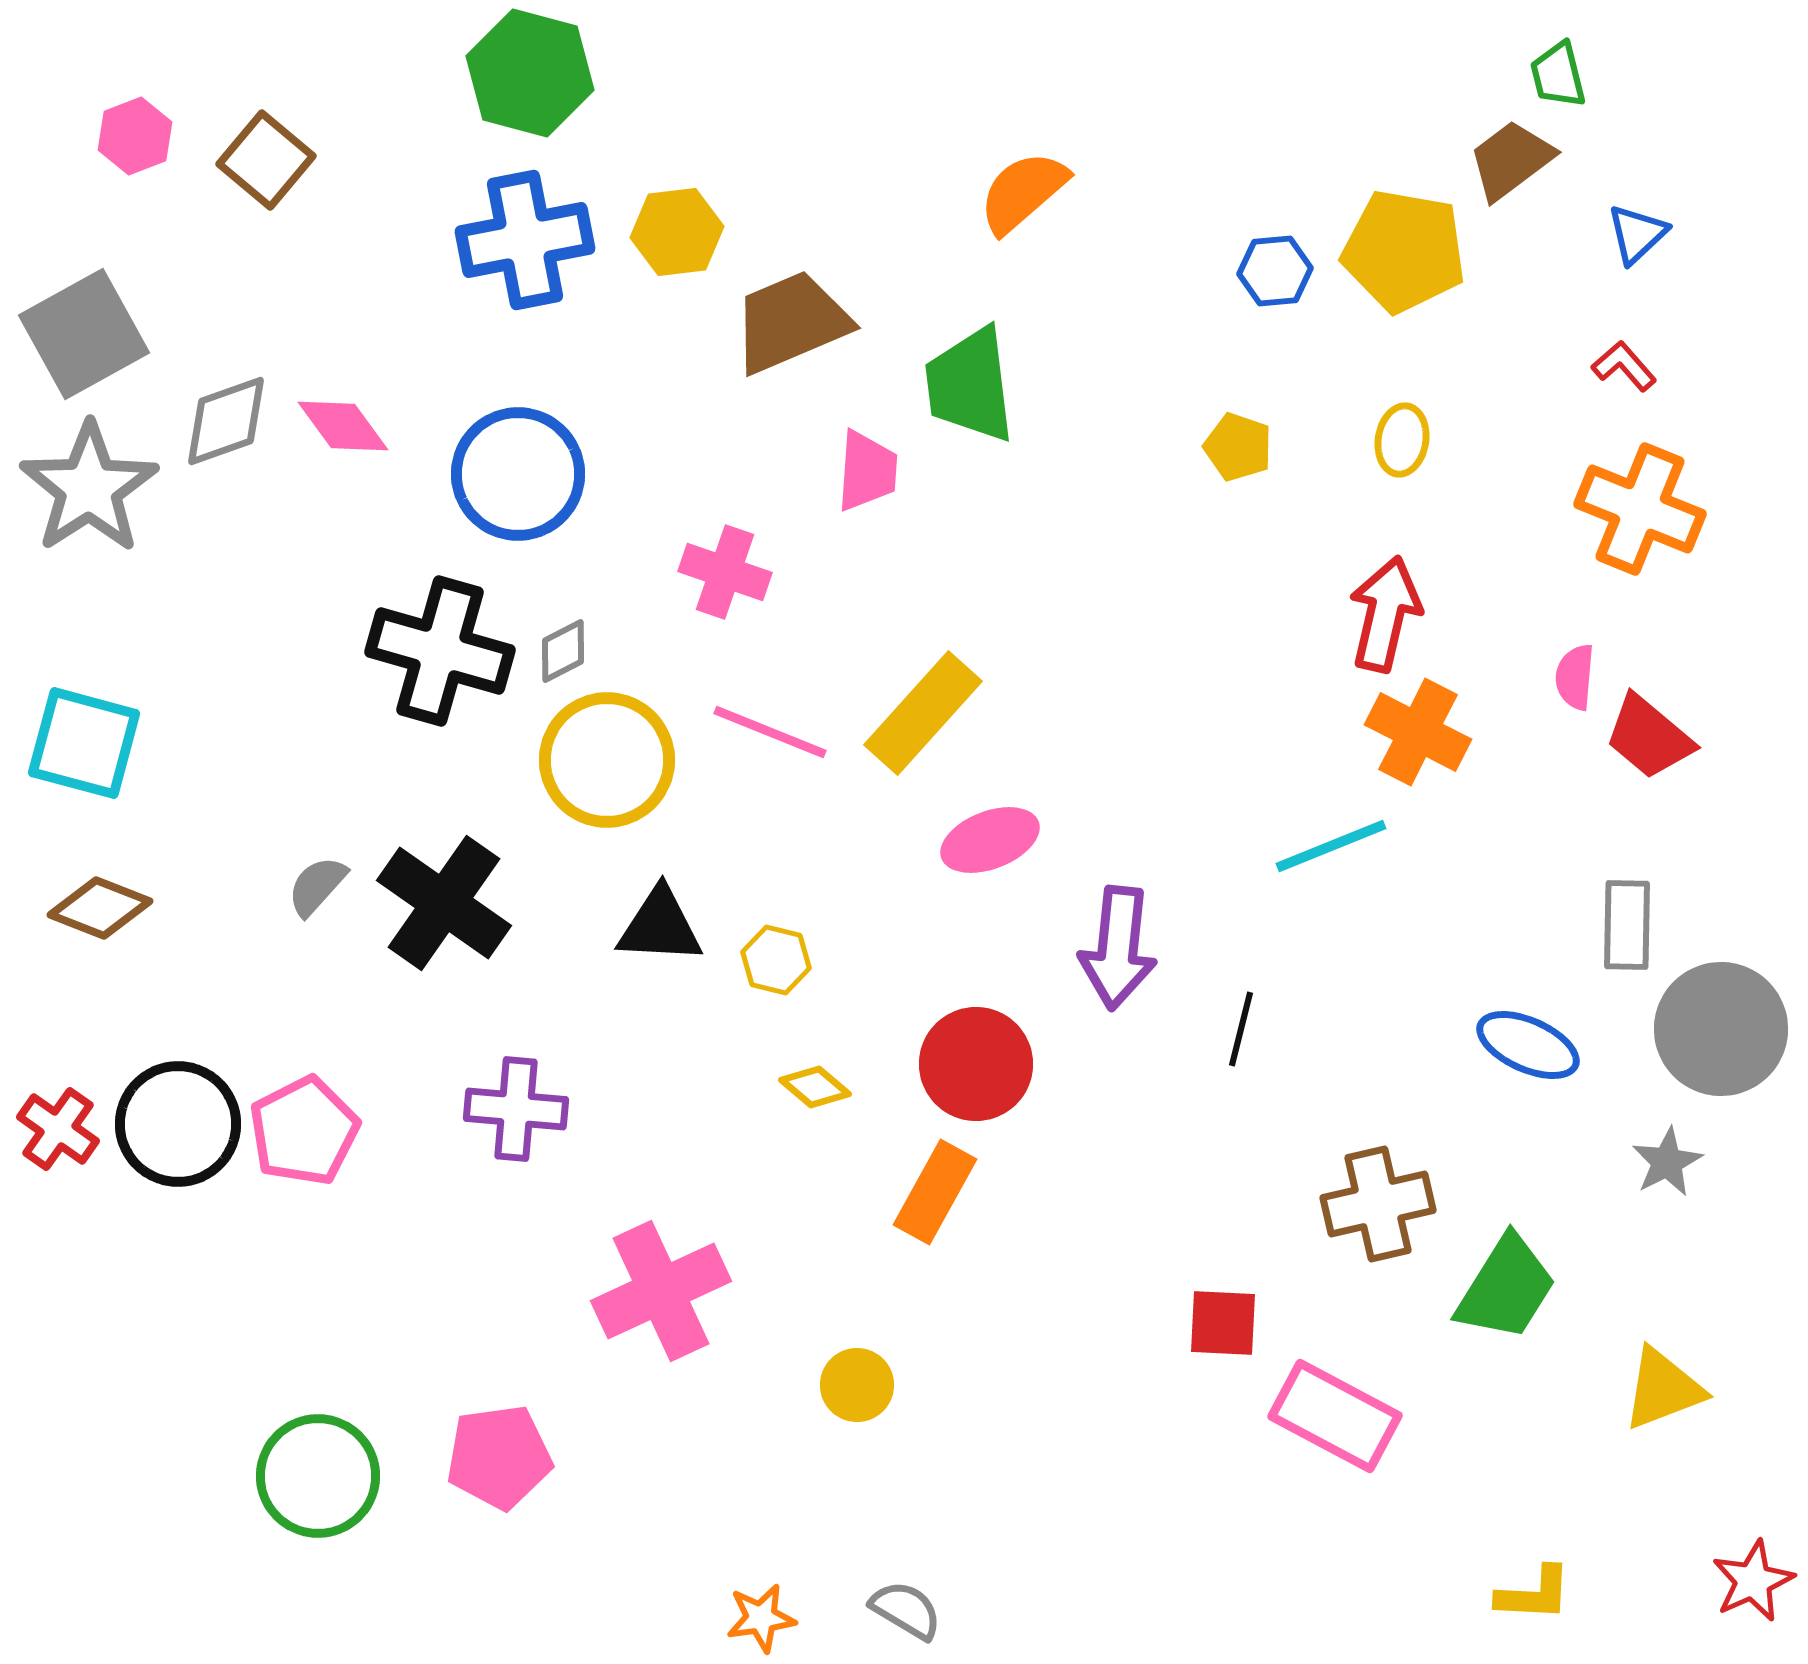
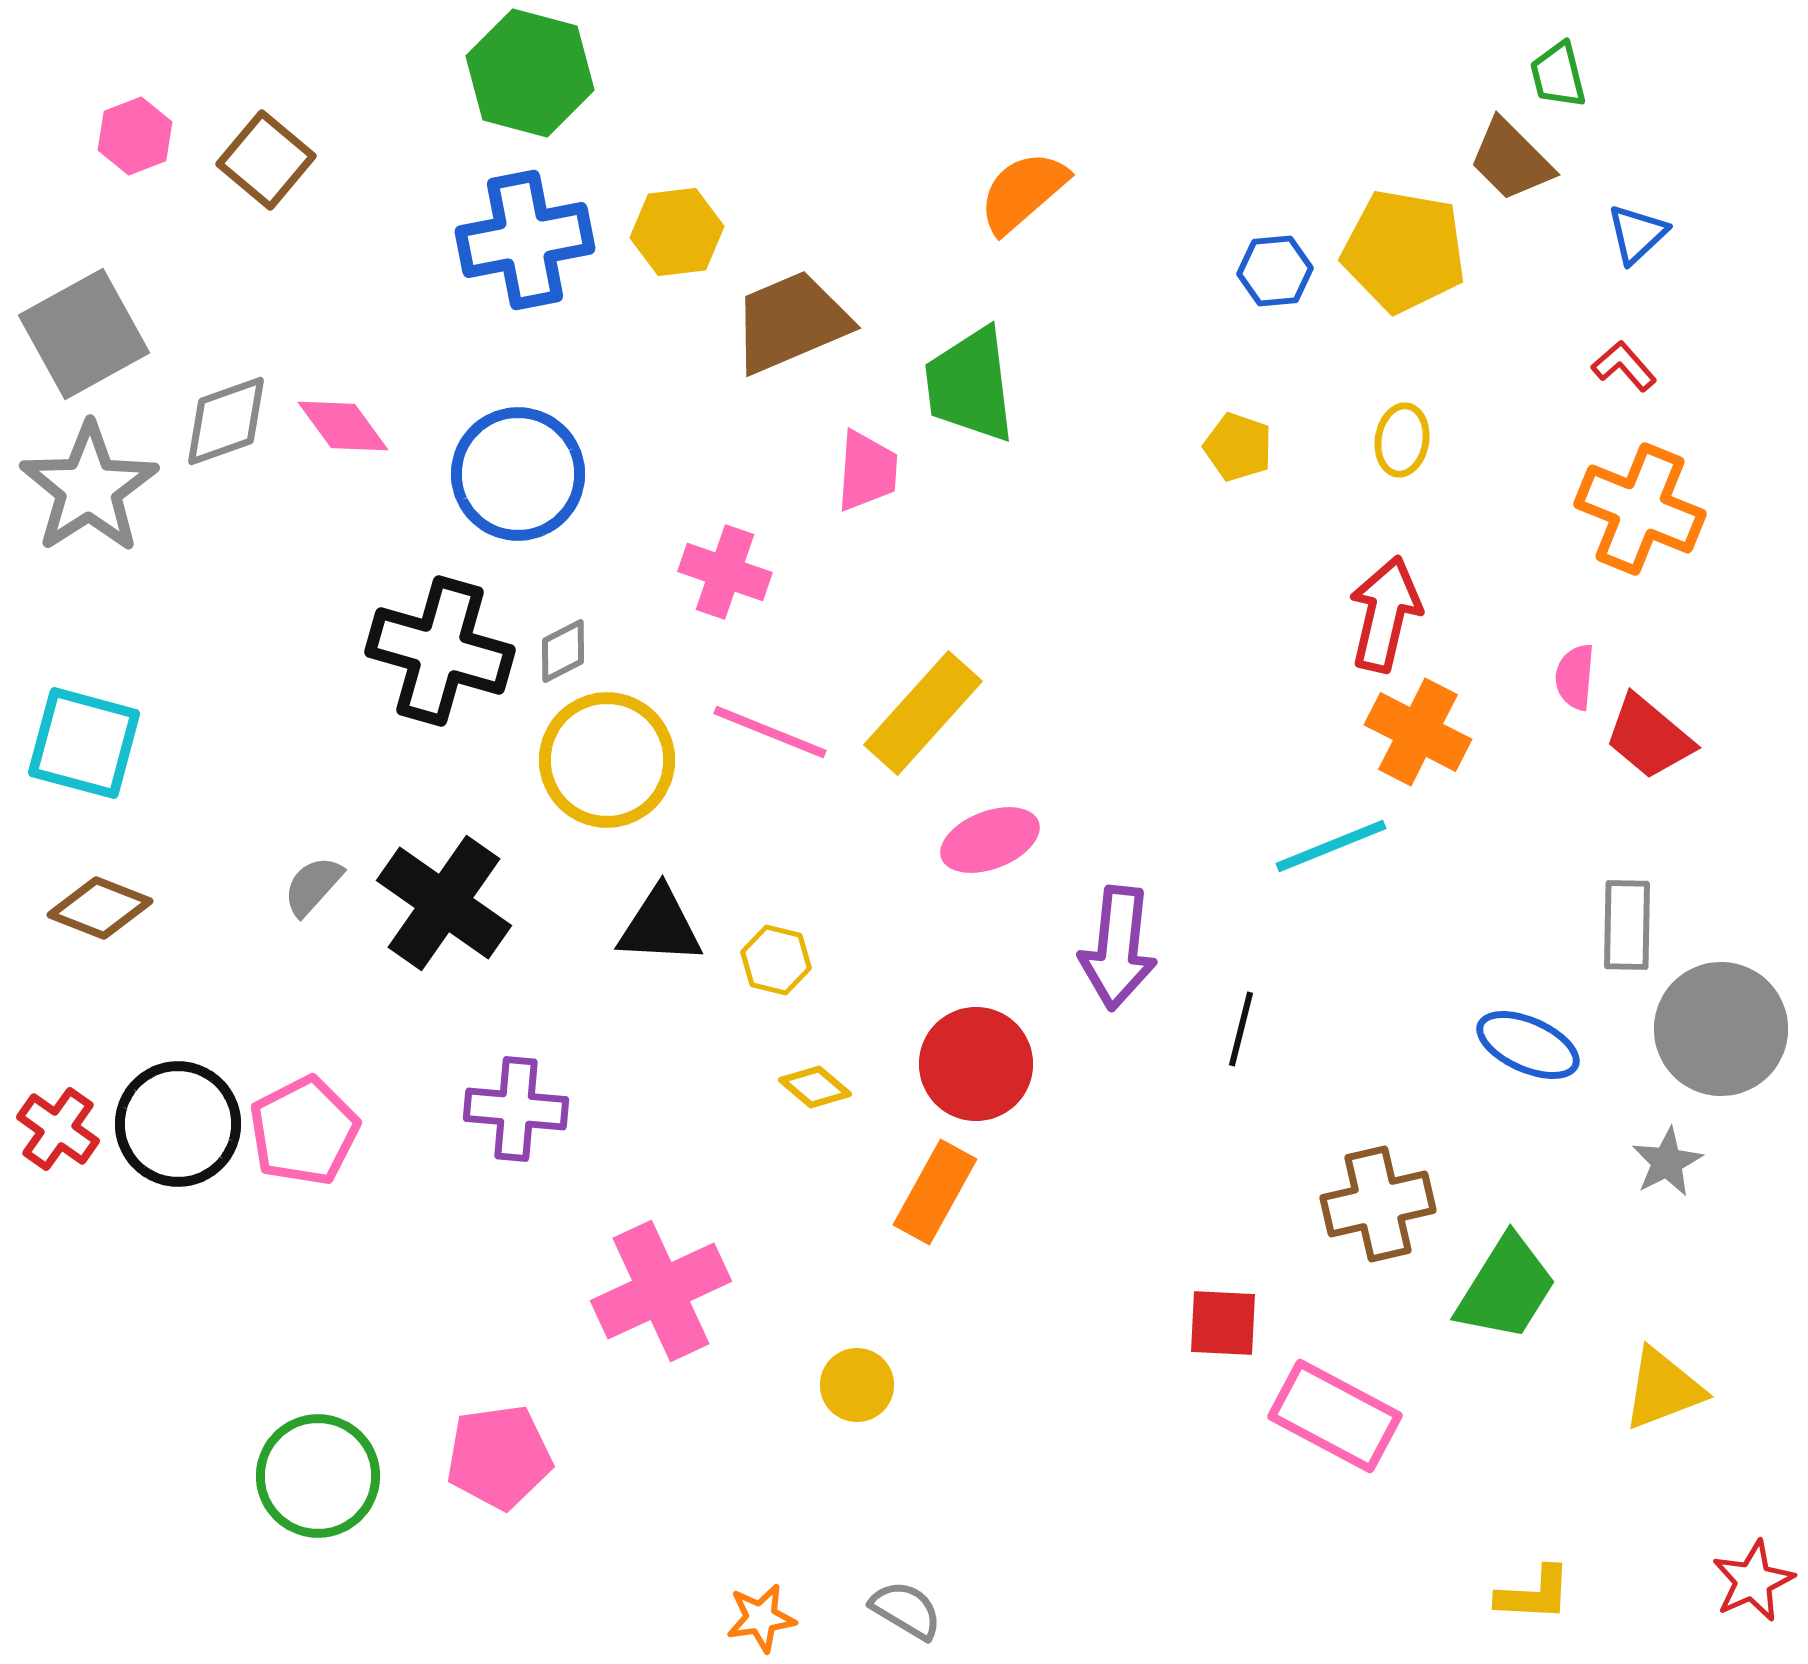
brown trapezoid at (1511, 160): rotated 98 degrees counterclockwise
gray semicircle at (317, 886): moved 4 px left
